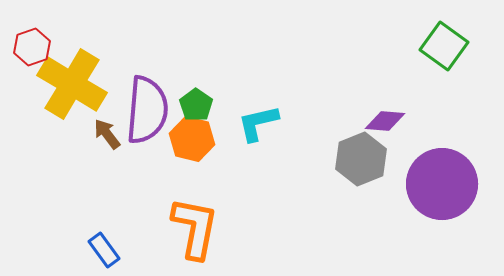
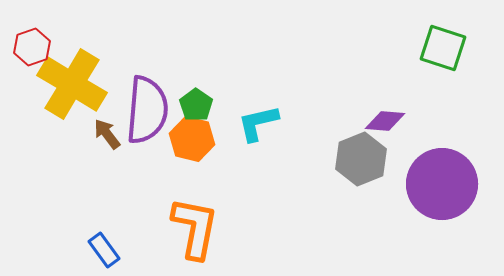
green square: moved 1 px left, 2 px down; rotated 18 degrees counterclockwise
